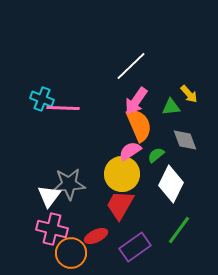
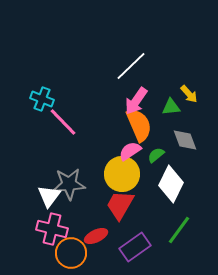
pink line: moved 14 px down; rotated 44 degrees clockwise
